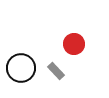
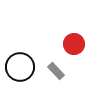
black circle: moved 1 px left, 1 px up
